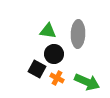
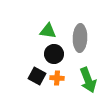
gray ellipse: moved 2 px right, 4 px down
black square: moved 7 px down
orange cross: rotated 24 degrees counterclockwise
green arrow: moved 1 px right, 2 px up; rotated 45 degrees clockwise
